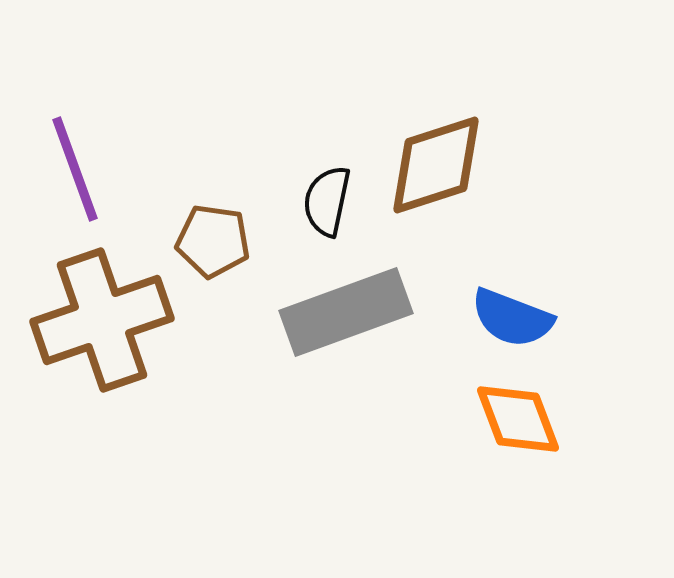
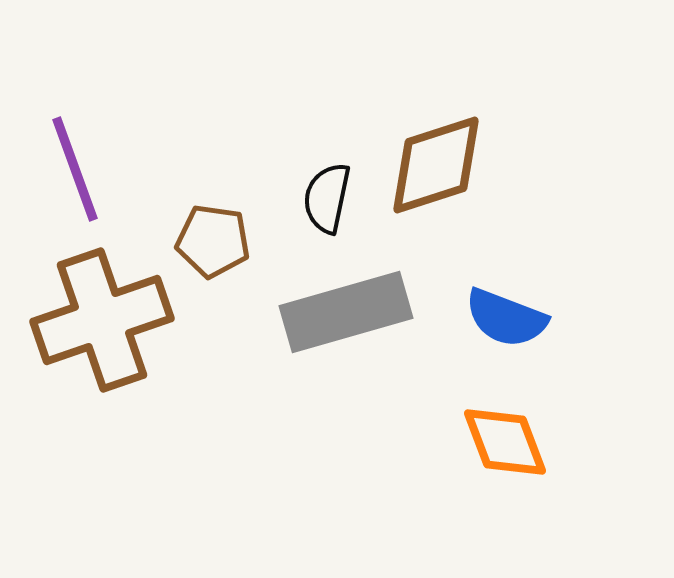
black semicircle: moved 3 px up
gray rectangle: rotated 4 degrees clockwise
blue semicircle: moved 6 px left
orange diamond: moved 13 px left, 23 px down
